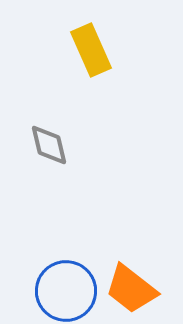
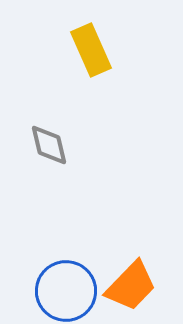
orange trapezoid: moved 3 px up; rotated 84 degrees counterclockwise
